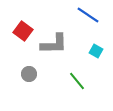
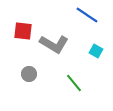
blue line: moved 1 px left
red square: rotated 30 degrees counterclockwise
gray L-shape: rotated 32 degrees clockwise
green line: moved 3 px left, 2 px down
